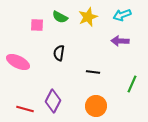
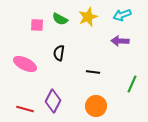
green semicircle: moved 2 px down
pink ellipse: moved 7 px right, 2 px down
